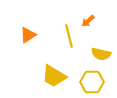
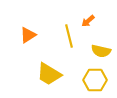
yellow semicircle: moved 3 px up
yellow trapezoid: moved 5 px left, 2 px up
yellow hexagon: moved 3 px right, 2 px up
